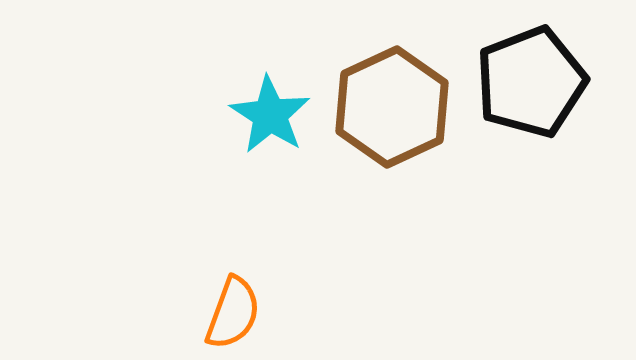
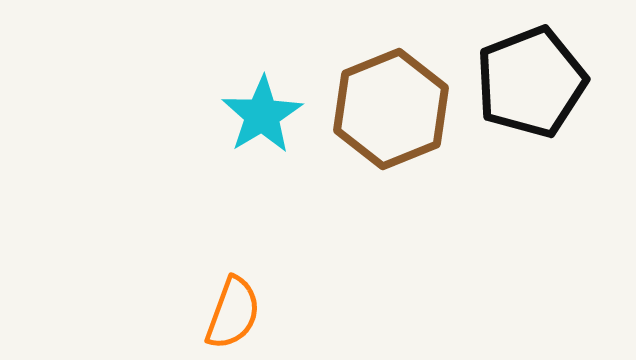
brown hexagon: moved 1 px left, 2 px down; rotated 3 degrees clockwise
cyan star: moved 8 px left; rotated 8 degrees clockwise
